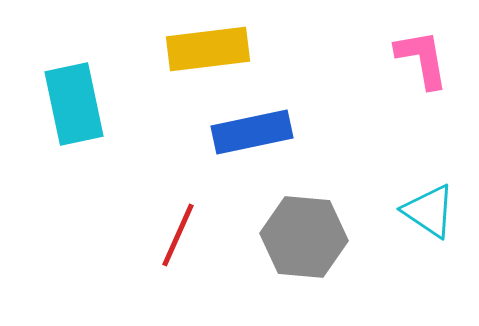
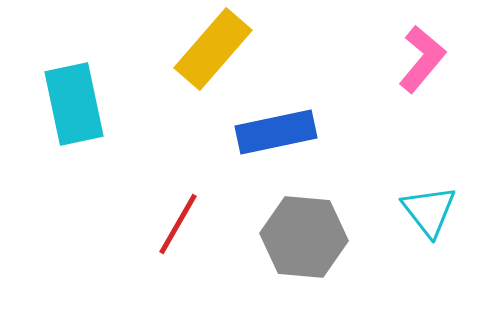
yellow rectangle: moved 5 px right; rotated 42 degrees counterclockwise
pink L-shape: rotated 50 degrees clockwise
blue rectangle: moved 24 px right
cyan triangle: rotated 18 degrees clockwise
red line: moved 11 px up; rotated 6 degrees clockwise
